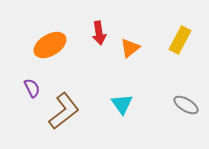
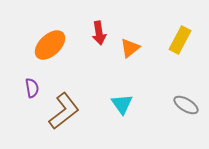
orange ellipse: rotated 12 degrees counterclockwise
purple semicircle: rotated 18 degrees clockwise
